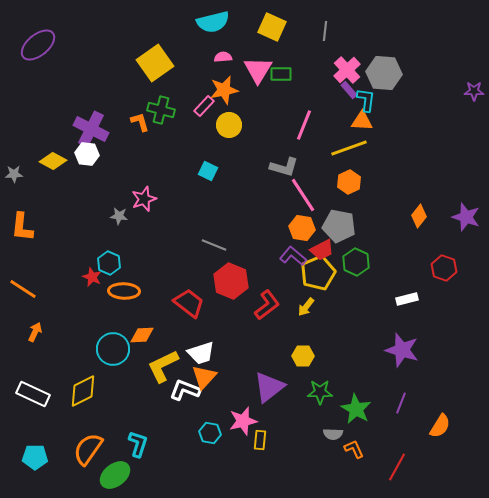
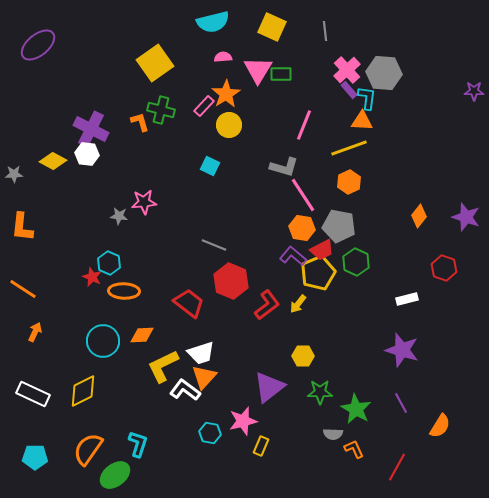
gray line at (325, 31): rotated 12 degrees counterclockwise
orange star at (224, 90): moved 2 px right, 4 px down; rotated 20 degrees counterclockwise
cyan L-shape at (366, 100): moved 1 px right, 2 px up
cyan square at (208, 171): moved 2 px right, 5 px up
pink star at (144, 199): moved 3 px down; rotated 15 degrees clockwise
yellow arrow at (306, 307): moved 8 px left, 3 px up
cyan circle at (113, 349): moved 10 px left, 8 px up
white L-shape at (185, 390): rotated 16 degrees clockwise
purple line at (401, 403): rotated 50 degrees counterclockwise
yellow rectangle at (260, 440): moved 1 px right, 6 px down; rotated 18 degrees clockwise
